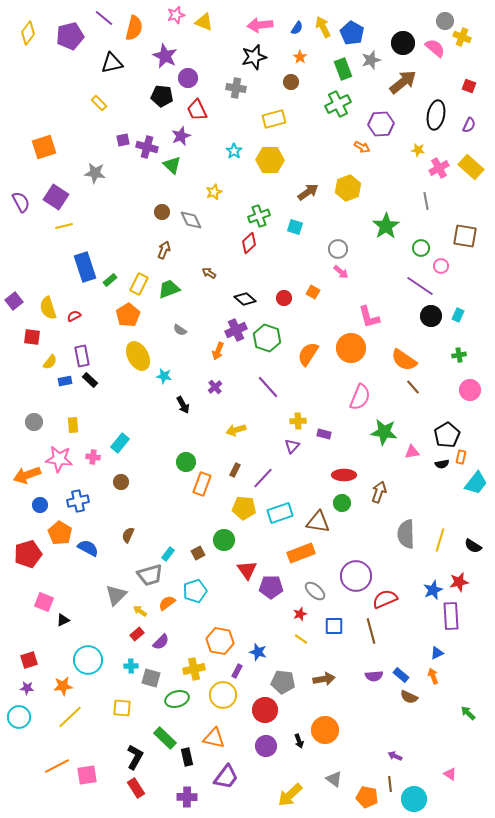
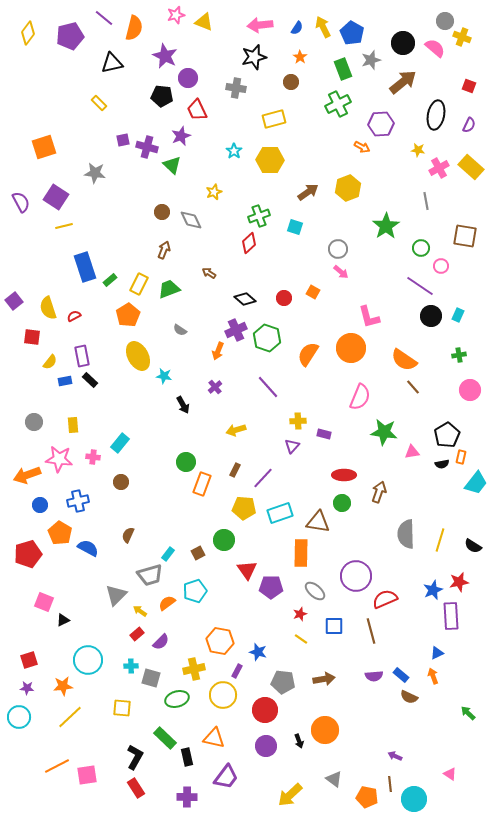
orange rectangle at (301, 553): rotated 68 degrees counterclockwise
